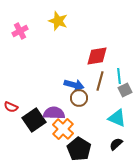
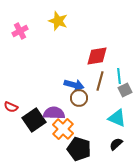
black pentagon: rotated 15 degrees counterclockwise
